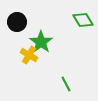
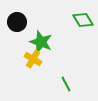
green star: rotated 15 degrees counterclockwise
yellow cross: moved 4 px right, 4 px down
